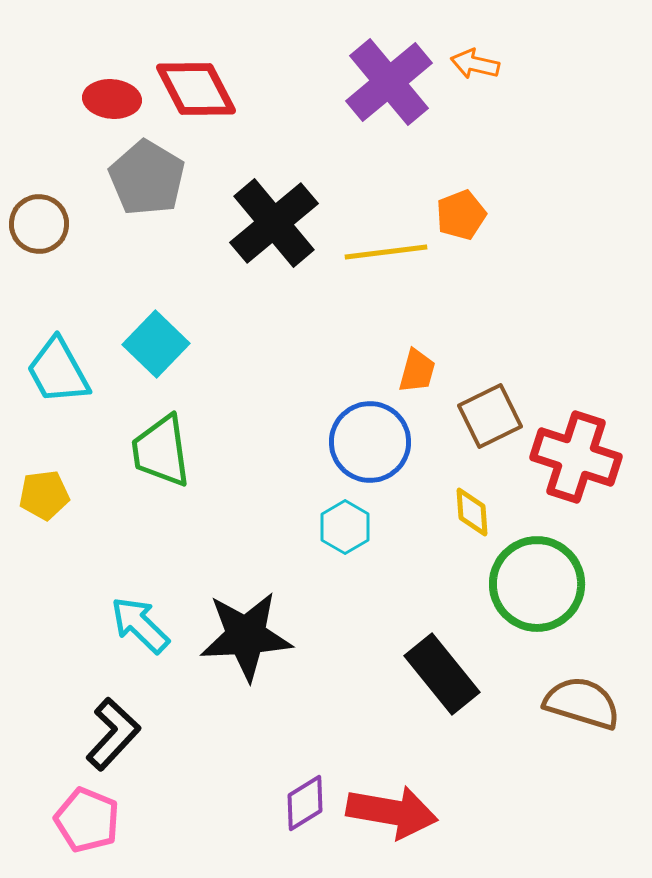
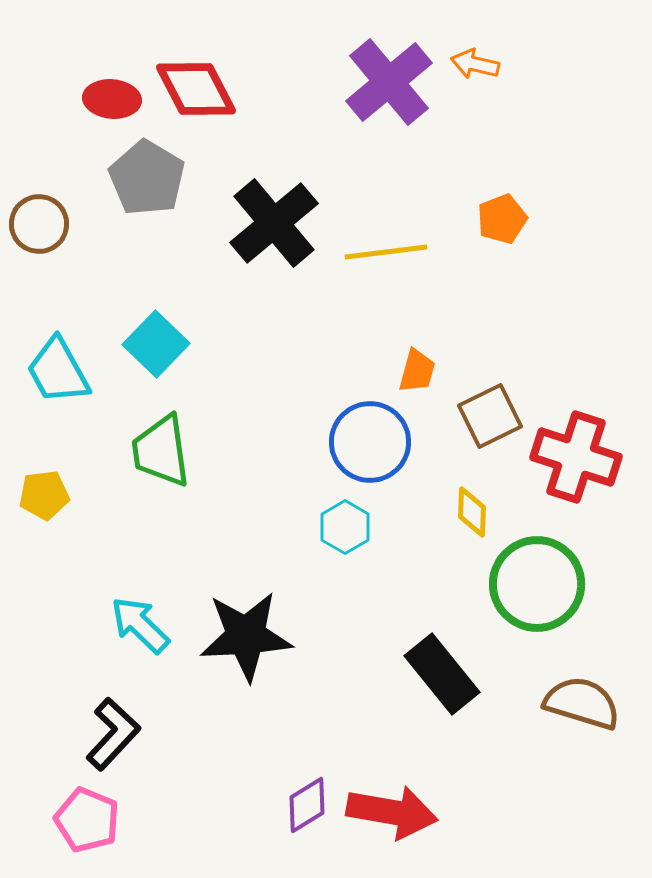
orange pentagon: moved 41 px right, 4 px down
yellow diamond: rotated 6 degrees clockwise
purple diamond: moved 2 px right, 2 px down
